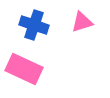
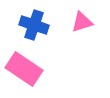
pink rectangle: rotated 9 degrees clockwise
